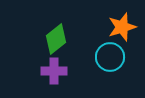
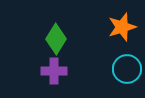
green diamond: rotated 20 degrees counterclockwise
cyan circle: moved 17 px right, 12 px down
